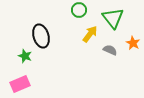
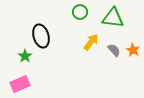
green circle: moved 1 px right, 2 px down
green triangle: rotated 45 degrees counterclockwise
yellow arrow: moved 1 px right, 8 px down
orange star: moved 7 px down
gray semicircle: moved 4 px right; rotated 24 degrees clockwise
green star: rotated 16 degrees clockwise
